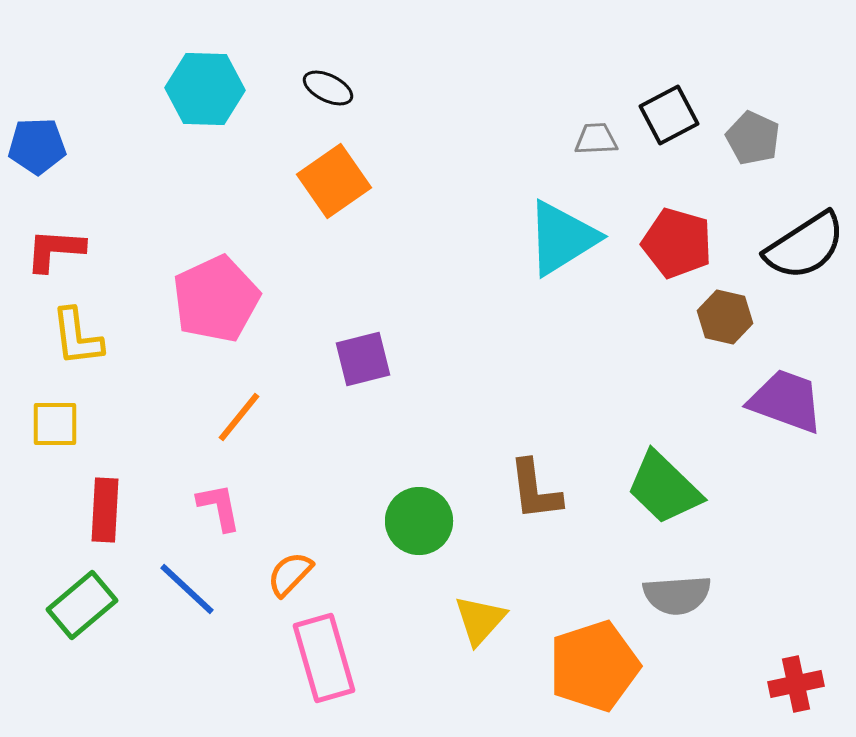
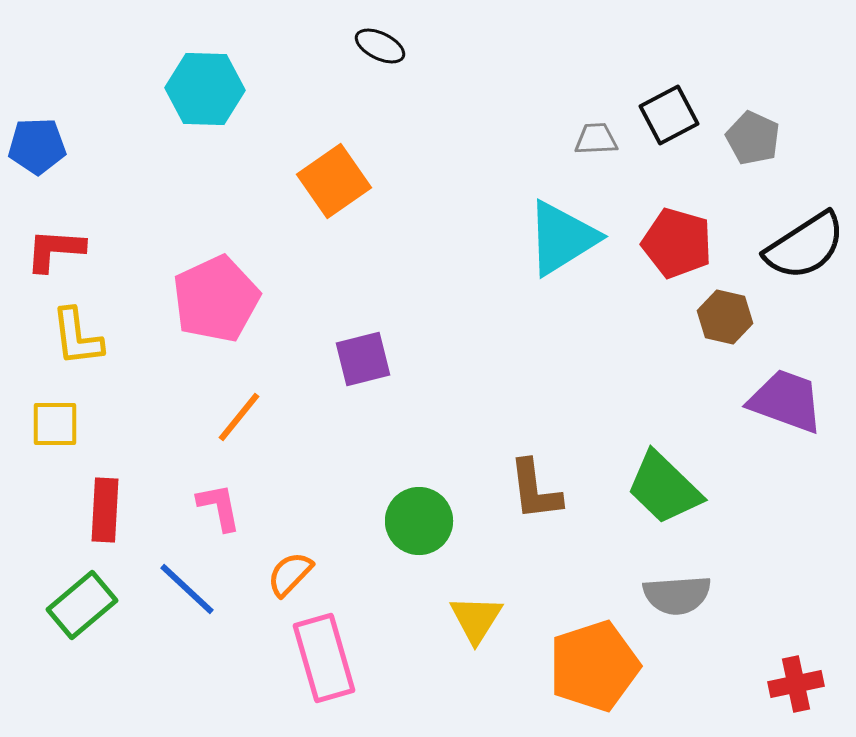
black ellipse: moved 52 px right, 42 px up
yellow triangle: moved 4 px left, 1 px up; rotated 10 degrees counterclockwise
